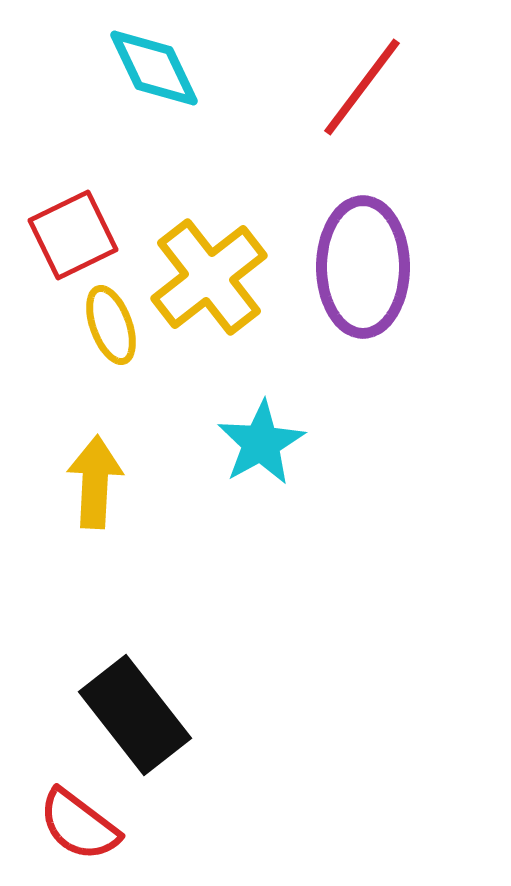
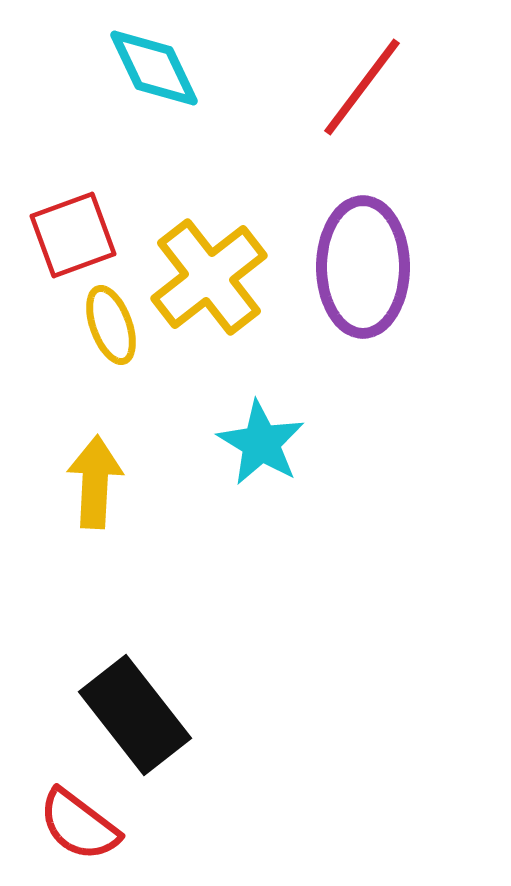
red square: rotated 6 degrees clockwise
cyan star: rotated 12 degrees counterclockwise
